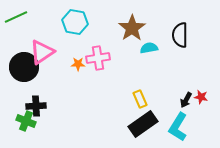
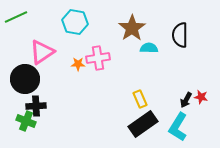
cyan semicircle: rotated 12 degrees clockwise
black circle: moved 1 px right, 12 px down
